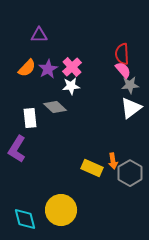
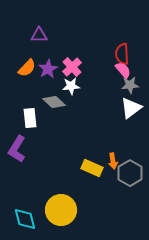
gray diamond: moved 1 px left, 5 px up
